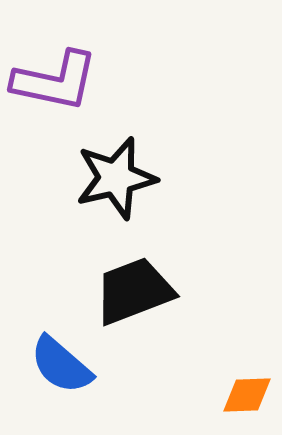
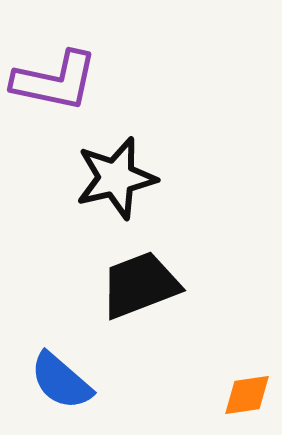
black trapezoid: moved 6 px right, 6 px up
blue semicircle: moved 16 px down
orange diamond: rotated 6 degrees counterclockwise
